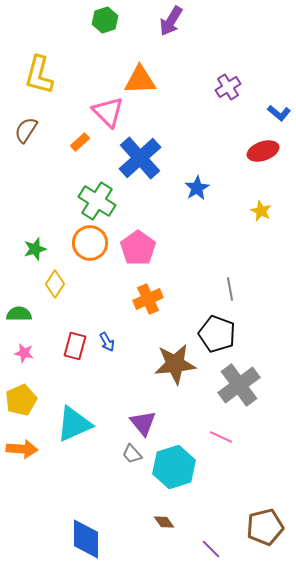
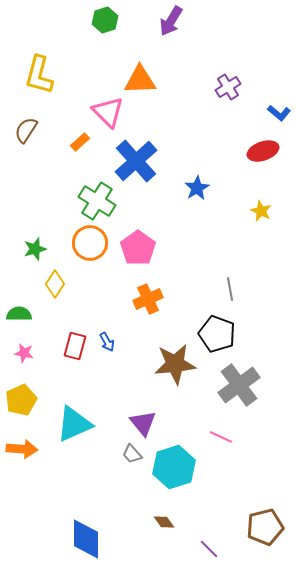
blue cross: moved 4 px left, 3 px down
purple line: moved 2 px left
